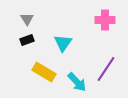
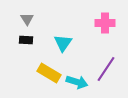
pink cross: moved 3 px down
black rectangle: moved 1 px left; rotated 24 degrees clockwise
yellow rectangle: moved 5 px right, 1 px down
cyan arrow: rotated 30 degrees counterclockwise
